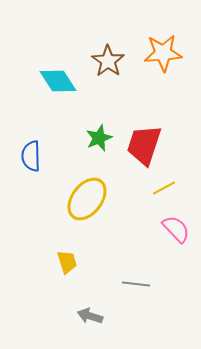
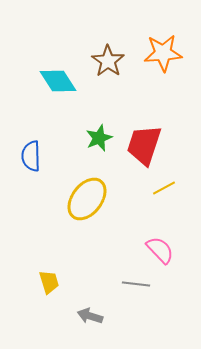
pink semicircle: moved 16 px left, 21 px down
yellow trapezoid: moved 18 px left, 20 px down
